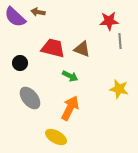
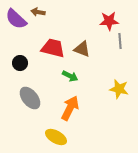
purple semicircle: moved 1 px right, 2 px down
